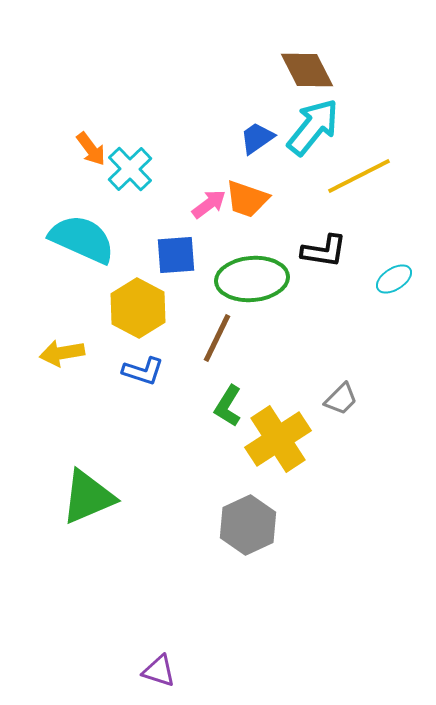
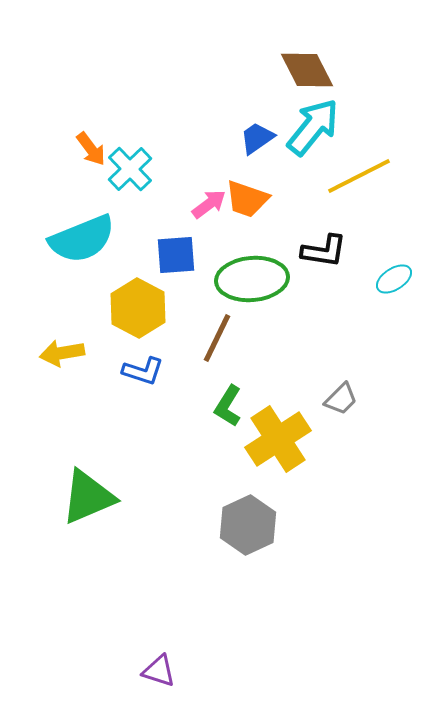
cyan semicircle: rotated 134 degrees clockwise
